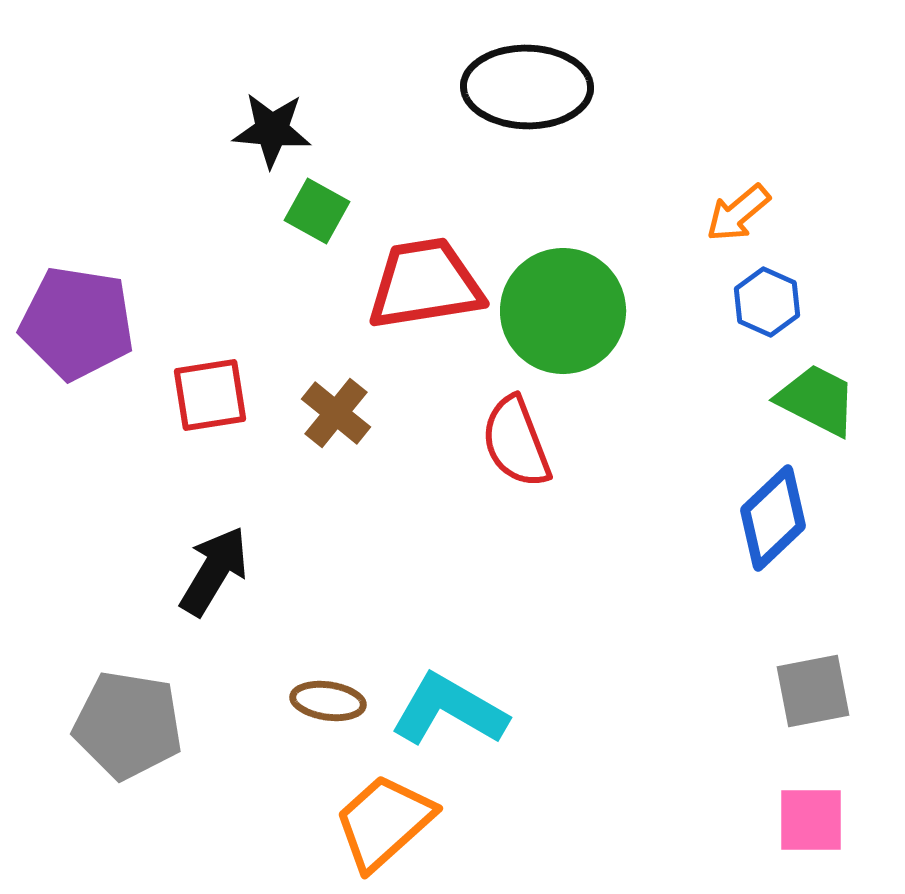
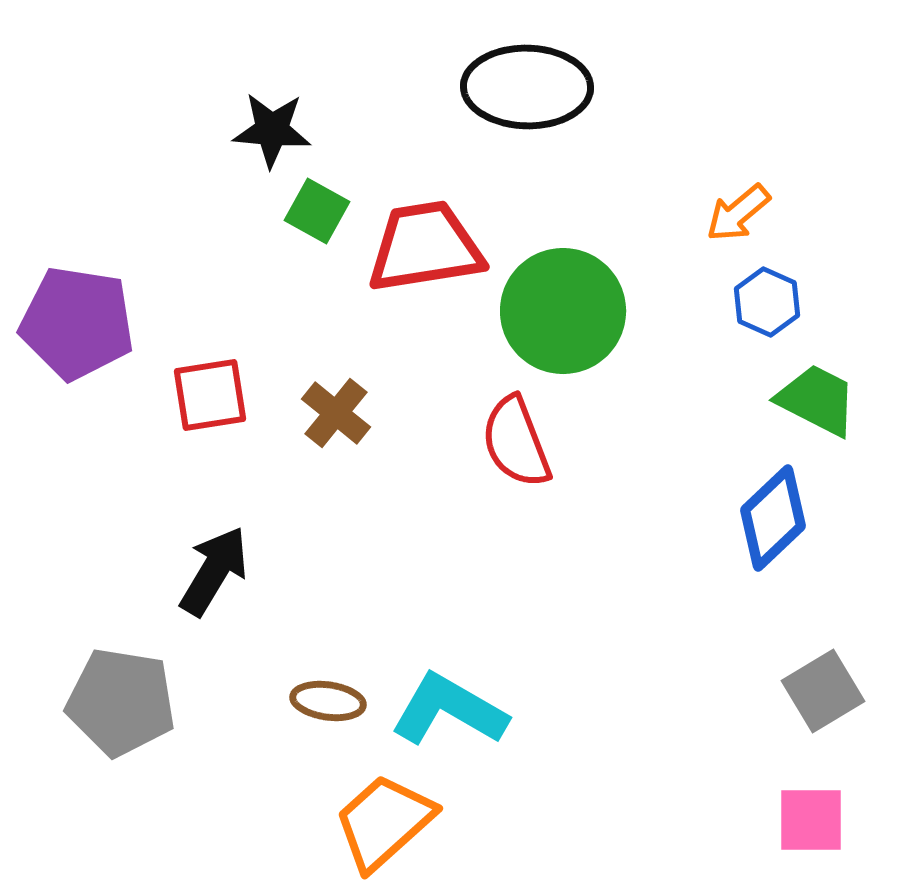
red trapezoid: moved 37 px up
gray square: moved 10 px right; rotated 20 degrees counterclockwise
gray pentagon: moved 7 px left, 23 px up
